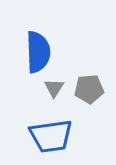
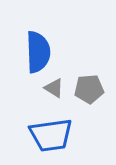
gray triangle: rotated 30 degrees counterclockwise
blue trapezoid: moved 1 px up
